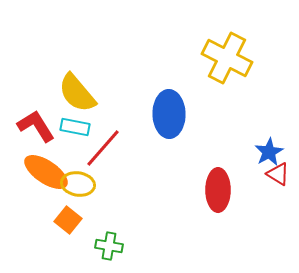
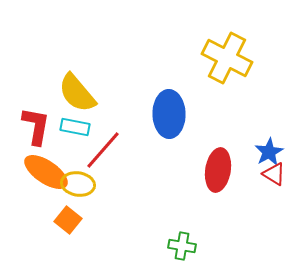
red L-shape: rotated 42 degrees clockwise
red line: moved 2 px down
red triangle: moved 4 px left
red ellipse: moved 20 px up; rotated 9 degrees clockwise
green cross: moved 73 px right
